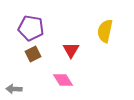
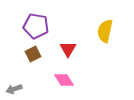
purple pentagon: moved 5 px right, 2 px up
red triangle: moved 3 px left, 1 px up
pink diamond: moved 1 px right
gray arrow: rotated 21 degrees counterclockwise
